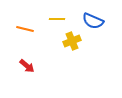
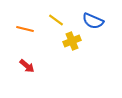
yellow line: moved 1 px left, 1 px down; rotated 35 degrees clockwise
